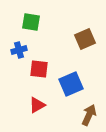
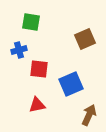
red triangle: rotated 18 degrees clockwise
